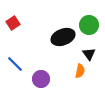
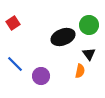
purple circle: moved 3 px up
